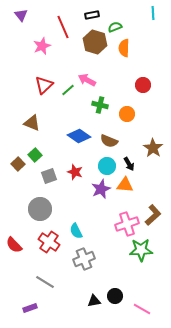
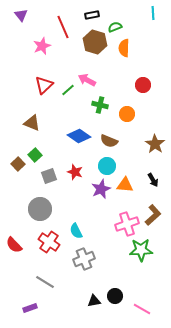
brown star: moved 2 px right, 4 px up
black arrow: moved 24 px right, 16 px down
